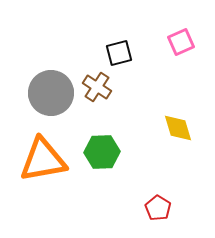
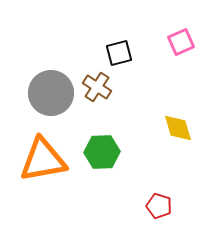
red pentagon: moved 1 px right, 2 px up; rotated 15 degrees counterclockwise
